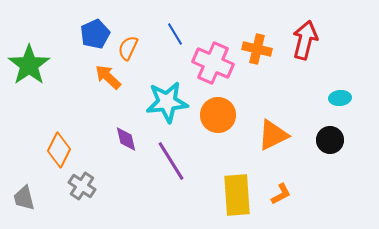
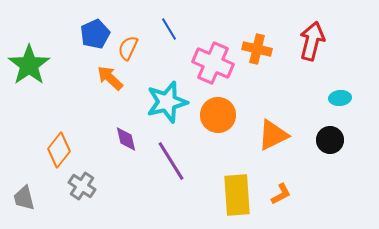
blue line: moved 6 px left, 5 px up
red arrow: moved 7 px right, 1 px down
orange arrow: moved 2 px right, 1 px down
cyan star: rotated 9 degrees counterclockwise
orange diamond: rotated 12 degrees clockwise
